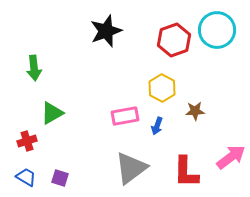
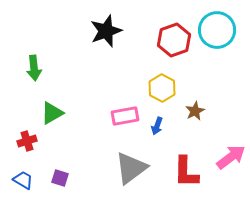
brown star: rotated 24 degrees counterclockwise
blue trapezoid: moved 3 px left, 3 px down
